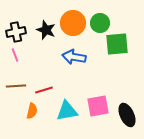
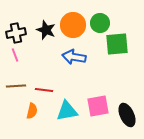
orange circle: moved 2 px down
black cross: moved 1 px down
red line: rotated 24 degrees clockwise
